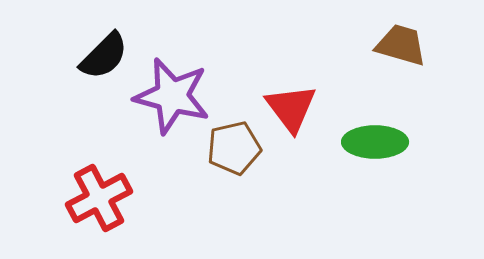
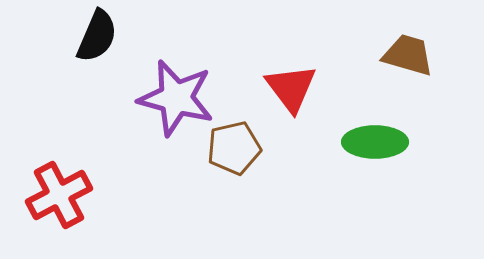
brown trapezoid: moved 7 px right, 10 px down
black semicircle: moved 7 px left, 20 px up; rotated 22 degrees counterclockwise
purple star: moved 4 px right, 2 px down
red triangle: moved 20 px up
red cross: moved 40 px left, 3 px up
